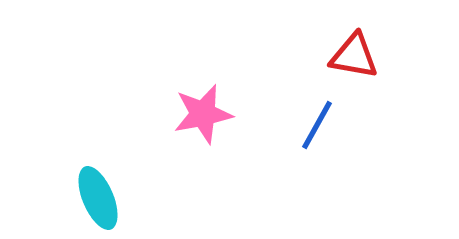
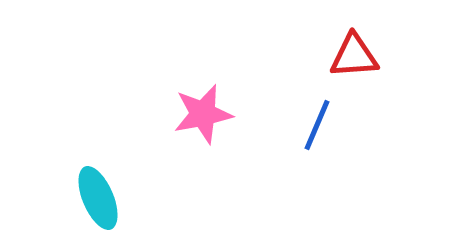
red triangle: rotated 14 degrees counterclockwise
blue line: rotated 6 degrees counterclockwise
